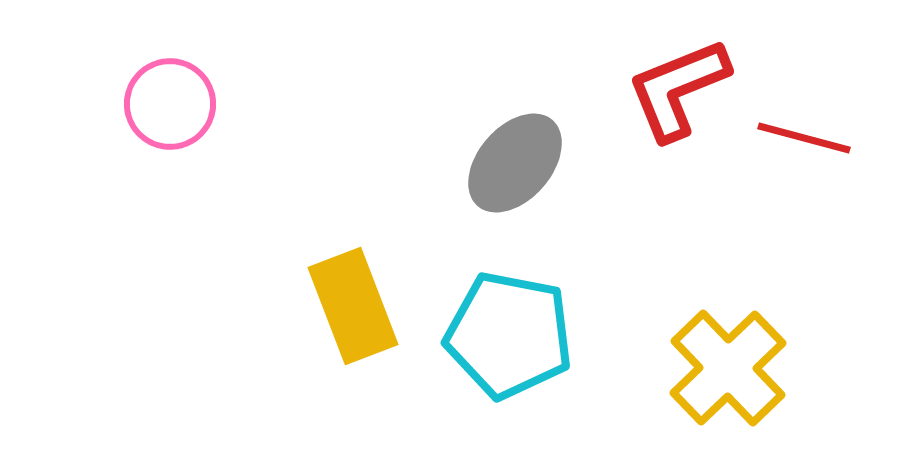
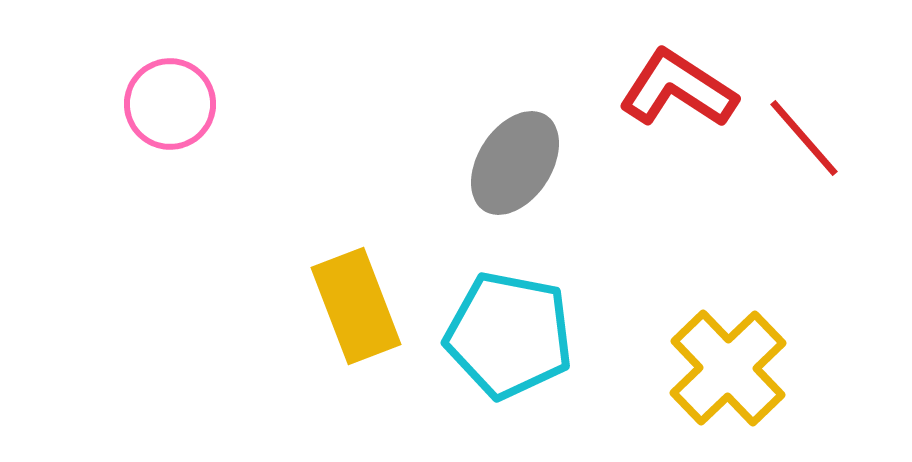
red L-shape: rotated 55 degrees clockwise
red line: rotated 34 degrees clockwise
gray ellipse: rotated 8 degrees counterclockwise
yellow rectangle: moved 3 px right
